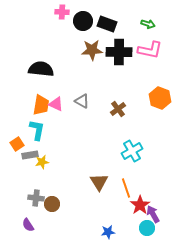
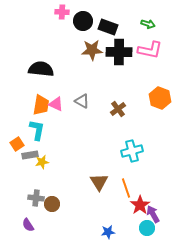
black rectangle: moved 1 px right, 3 px down
cyan cross: rotated 15 degrees clockwise
